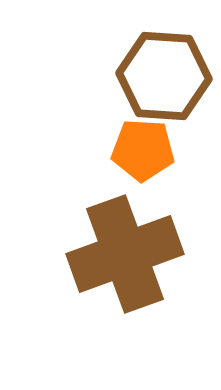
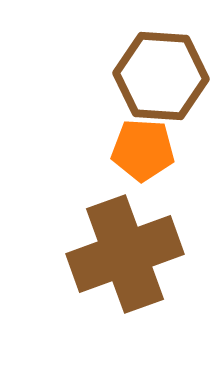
brown hexagon: moved 3 px left
